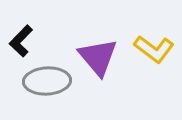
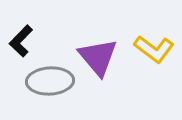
gray ellipse: moved 3 px right
